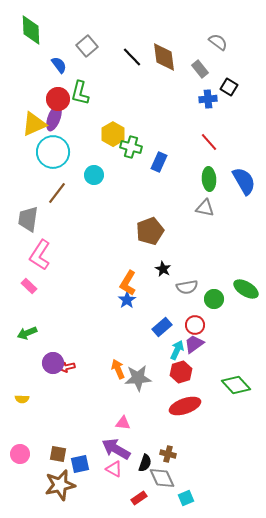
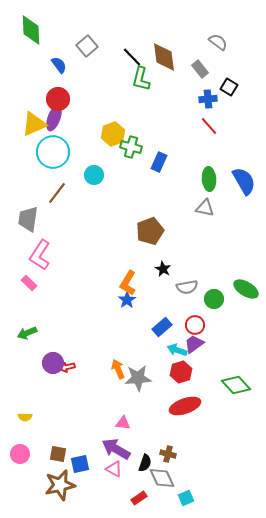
green L-shape at (80, 93): moved 61 px right, 14 px up
yellow hexagon at (113, 134): rotated 10 degrees clockwise
red line at (209, 142): moved 16 px up
pink rectangle at (29, 286): moved 3 px up
cyan arrow at (177, 350): rotated 96 degrees counterclockwise
yellow semicircle at (22, 399): moved 3 px right, 18 px down
